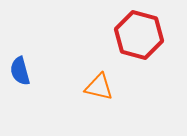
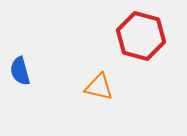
red hexagon: moved 2 px right, 1 px down
